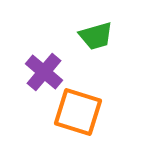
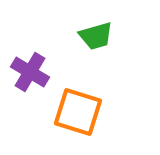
purple cross: moved 14 px left; rotated 9 degrees counterclockwise
